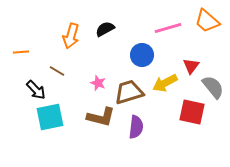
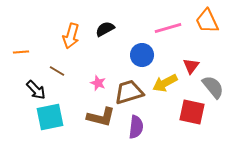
orange trapezoid: rotated 24 degrees clockwise
